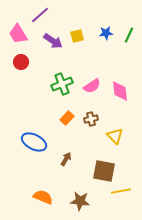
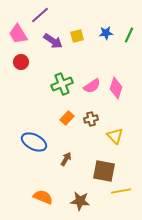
pink diamond: moved 4 px left, 3 px up; rotated 25 degrees clockwise
